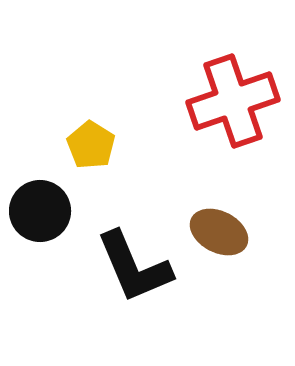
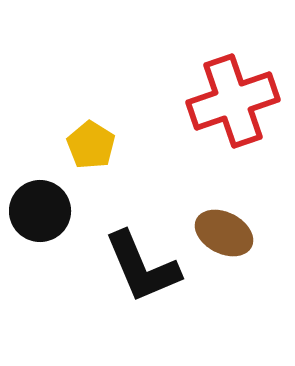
brown ellipse: moved 5 px right, 1 px down
black L-shape: moved 8 px right
